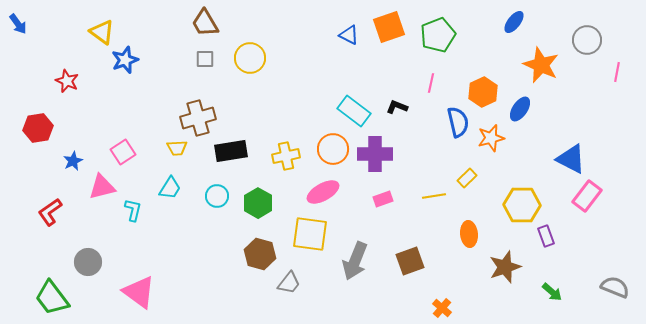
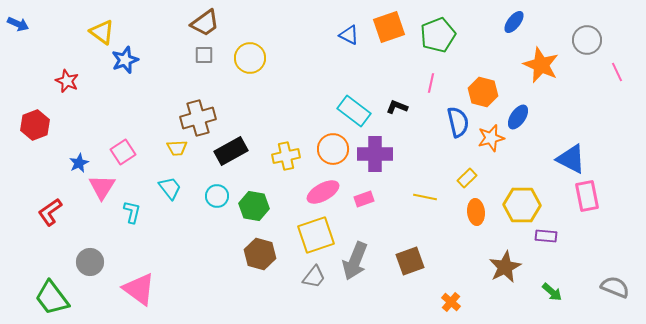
brown trapezoid at (205, 23): rotated 96 degrees counterclockwise
blue arrow at (18, 24): rotated 30 degrees counterclockwise
gray square at (205, 59): moved 1 px left, 4 px up
pink line at (617, 72): rotated 36 degrees counterclockwise
orange hexagon at (483, 92): rotated 20 degrees counterclockwise
blue ellipse at (520, 109): moved 2 px left, 8 px down
red hexagon at (38, 128): moved 3 px left, 3 px up; rotated 12 degrees counterclockwise
black rectangle at (231, 151): rotated 20 degrees counterclockwise
blue star at (73, 161): moved 6 px right, 2 px down
pink triangle at (102, 187): rotated 44 degrees counterclockwise
cyan trapezoid at (170, 188): rotated 70 degrees counterclockwise
yellow line at (434, 196): moved 9 px left, 1 px down; rotated 20 degrees clockwise
pink rectangle at (587, 196): rotated 48 degrees counterclockwise
pink rectangle at (383, 199): moved 19 px left
green hexagon at (258, 203): moved 4 px left, 3 px down; rotated 20 degrees counterclockwise
cyan L-shape at (133, 210): moved 1 px left, 2 px down
yellow square at (310, 234): moved 6 px right, 1 px down; rotated 27 degrees counterclockwise
orange ellipse at (469, 234): moved 7 px right, 22 px up
purple rectangle at (546, 236): rotated 65 degrees counterclockwise
gray circle at (88, 262): moved 2 px right
brown star at (505, 267): rotated 8 degrees counterclockwise
gray trapezoid at (289, 283): moved 25 px right, 6 px up
pink triangle at (139, 292): moved 3 px up
orange cross at (442, 308): moved 9 px right, 6 px up
